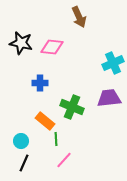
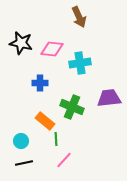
pink diamond: moved 2 px down
cyan cross: moved 33 px left; rotated 15 degrees clockwise
black line: rotated 54 degrees clockwise
